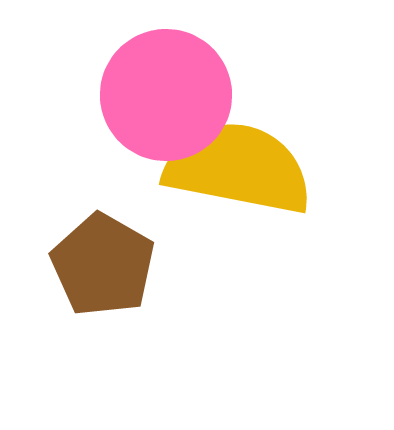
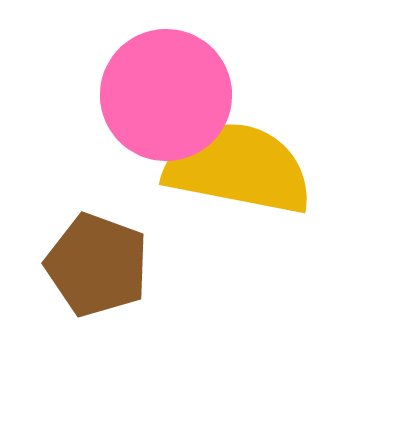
brown pentagon: moved 6 px left; rotated 10 degrees counterclockwise
